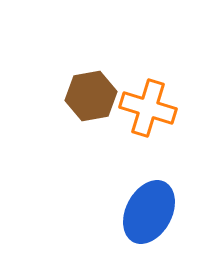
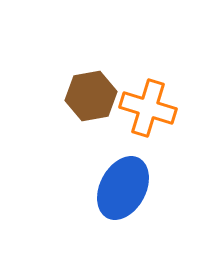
blue ellipse: moved 26 px left, 24 px up
